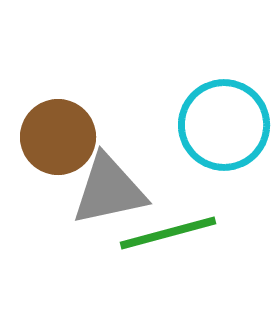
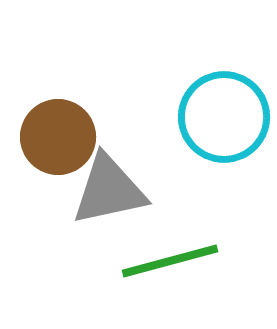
cyan circle: moved 8 px up
green line: moved 2 px right, 28 px down
